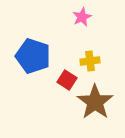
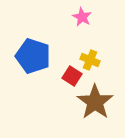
pink star: rotated 18 degrees counterclockwise
yellow cross: moved 1 px up; rotated 30 degrees clockwise
red square: moved 5 px right, 4 px up
